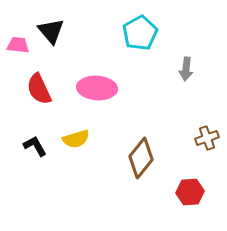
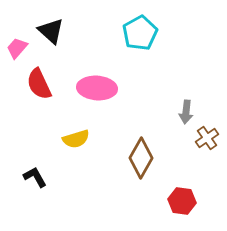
black triangle: rotated 8 degrees counterclockwise
pink trapezoid: moved 1 px left, 3 px down; rotated 55 degrees counterclockwise
gray arrow: moved 43 px down
red semicircle: moved 5 px up
brown cross: rotated 15 degrees counterclockwise
black L-shape: moved 31 px down
brown diamond: rotated 9 degrees counterclockwise
red hexagon: moved 8 px left, 9 px down; rotated 12 degrees clockwise
